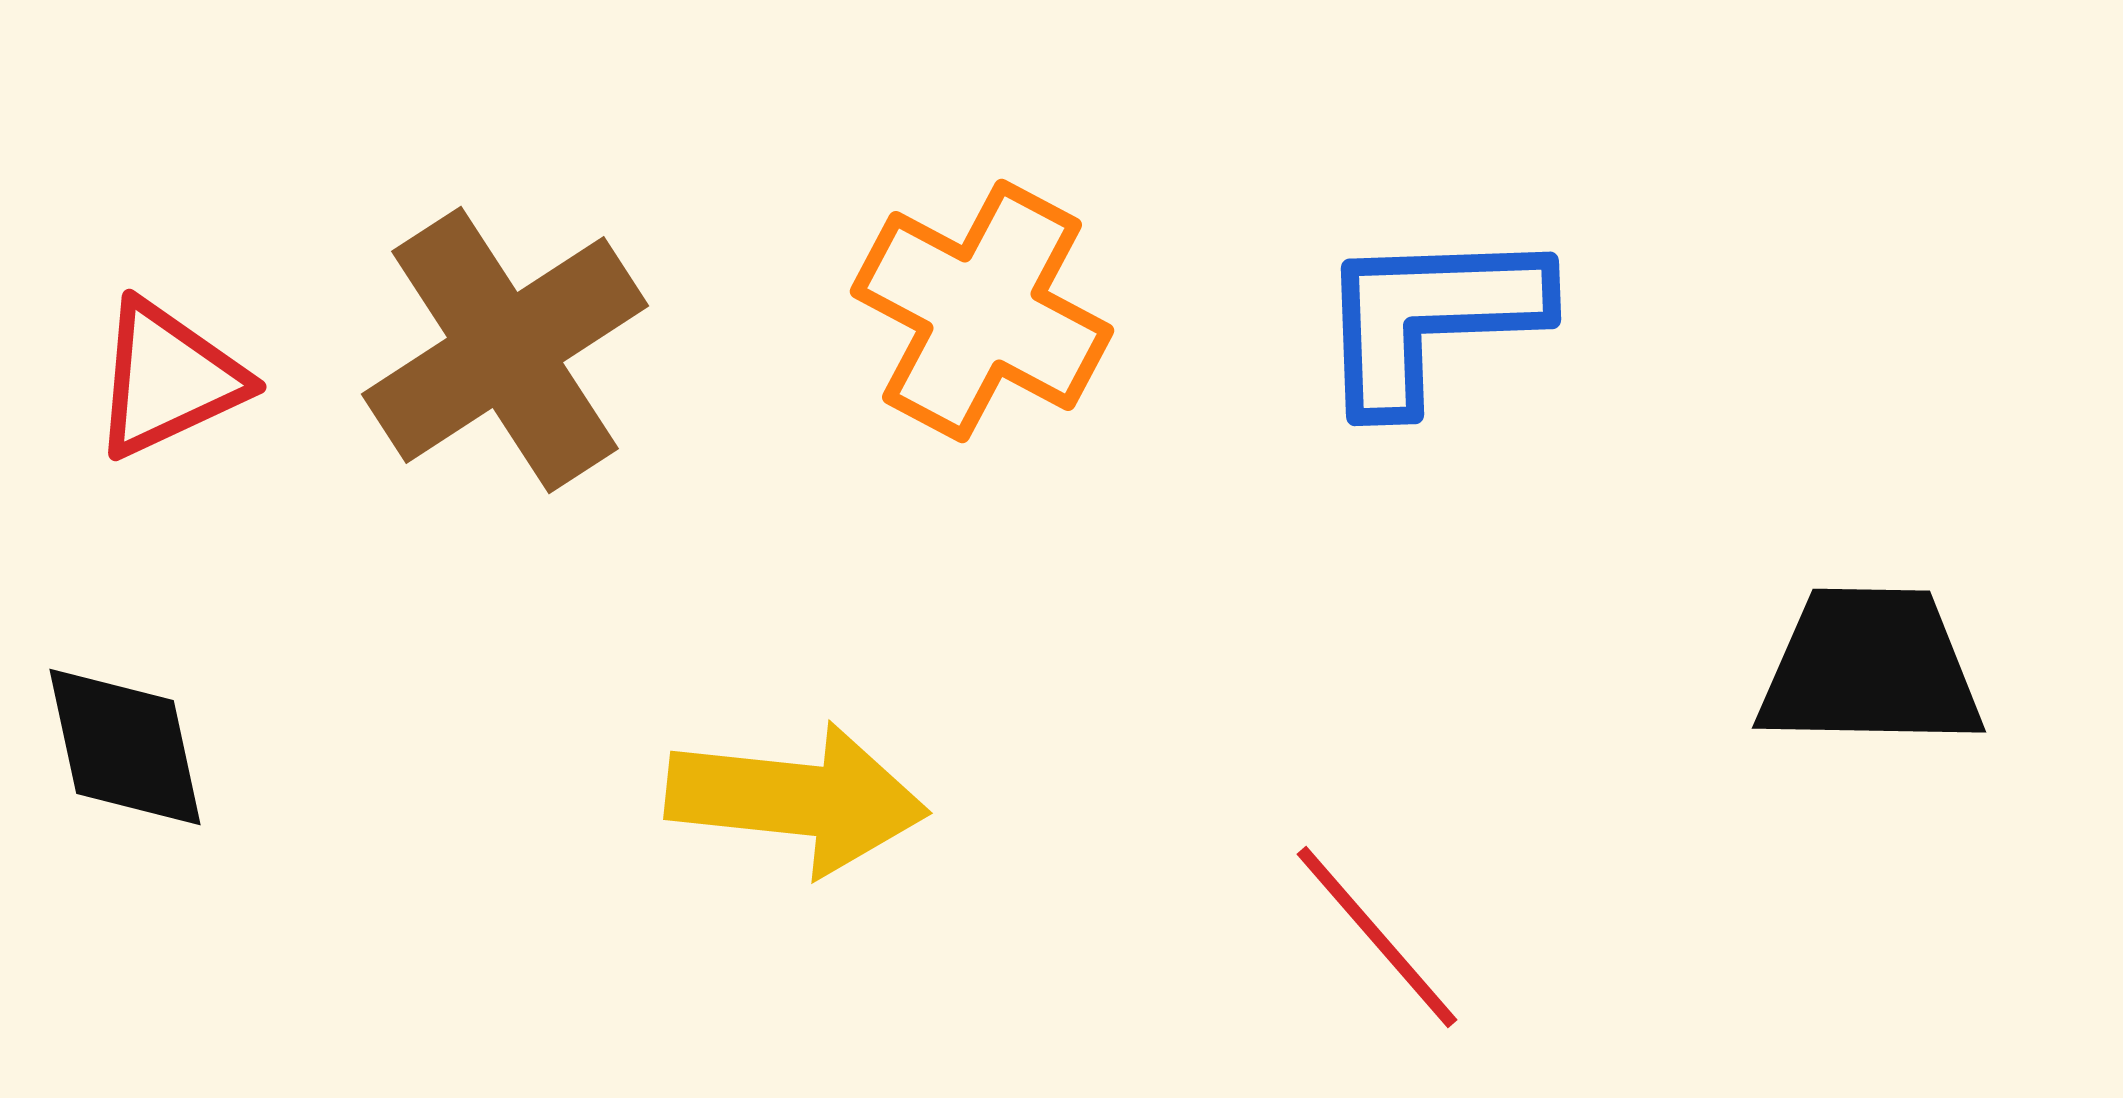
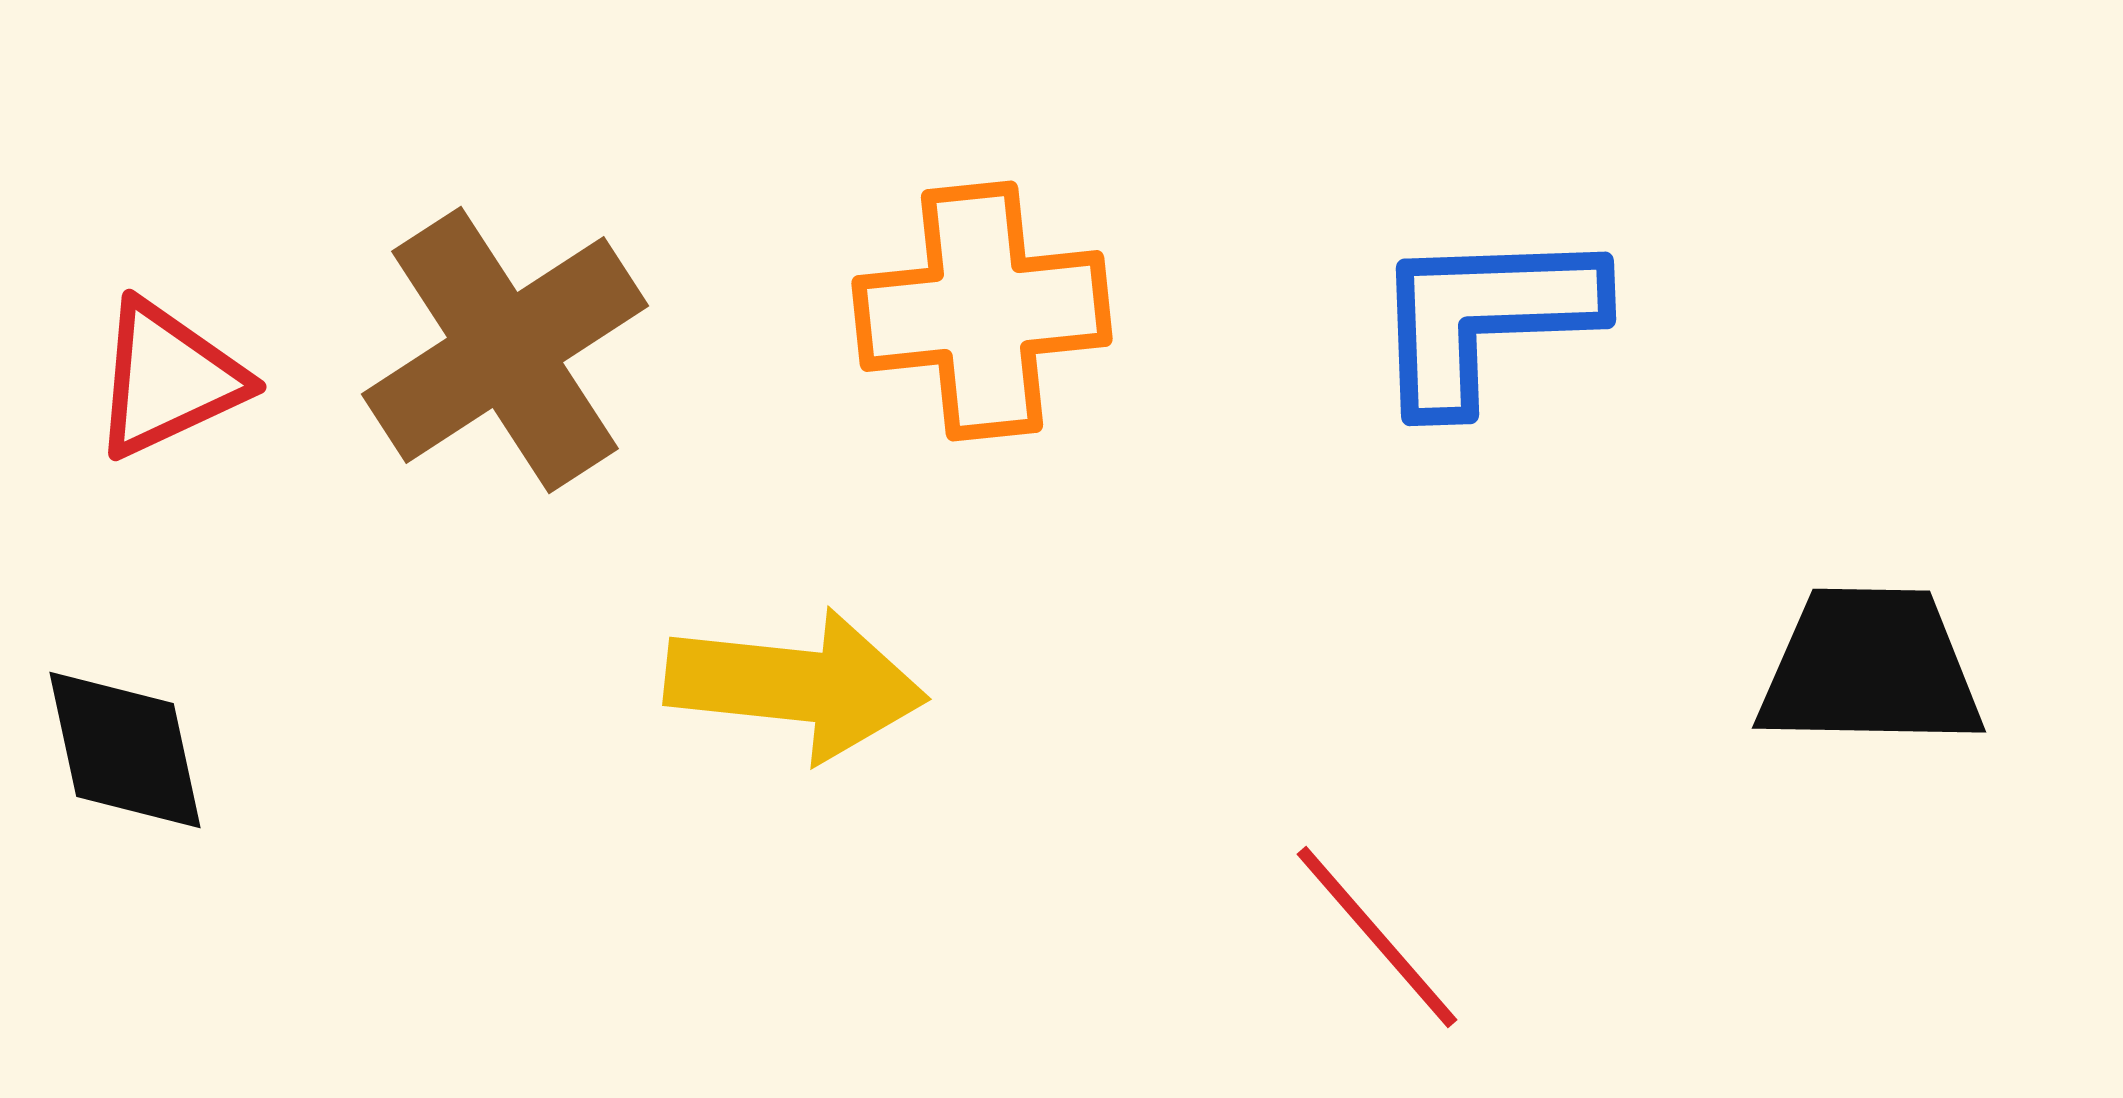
orange cross: rotated 34 degrees counterclockwise
blue L-shape: moved 55 px right
black diamond: moved 3 px down
yellow arrow: moved 1 px left, 114 px up
